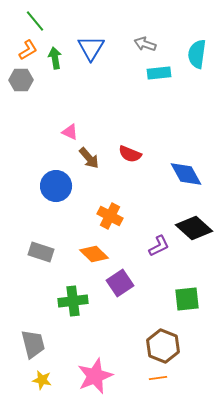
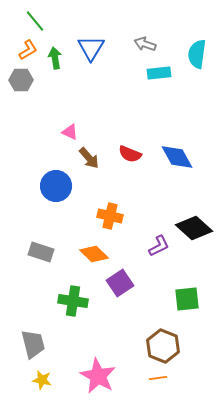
blue diamond: moved 9 px left, 17 px up
orange cross: rotated 15 degrees counterclockwise
green cross: rotated 16 degrees clockwise
pink star: moved 3 px right; rotated 21 degrees counterclockwise
